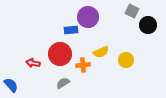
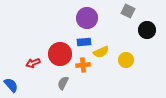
gray square: moved 4 px left
purple circle: moved 1 px left, 1 px down
black circle: moved 1 px left, 5 px down
blue rectangle: moved 13 px right, 12 px down
red arrow: rotated 32 degrees counterclockwise
gray semicircle: rotated 32 degrees counterclockwise
